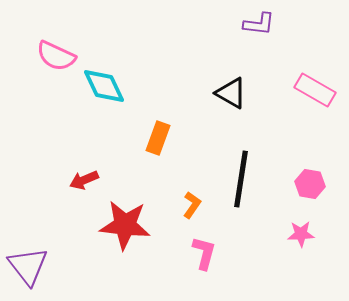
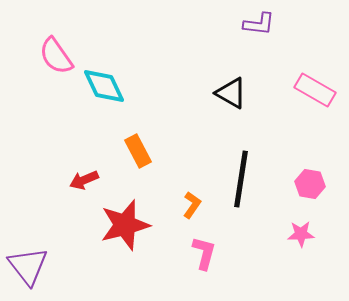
pink semicircle: rotated 30 degrees clockwise
orange rectangle: moved 20 px left, 13 px down; rotated 48 degrees counterclockwise
red star: rotated 21 degrees counterclockwise
